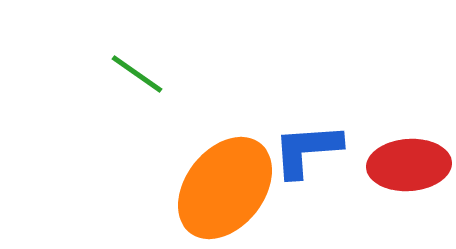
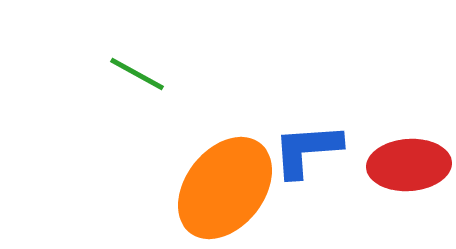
green line: rotated 6 degrees counterclockwise
